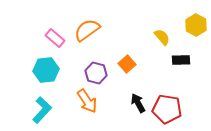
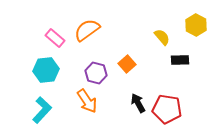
black rectangle: moved 1 px left
